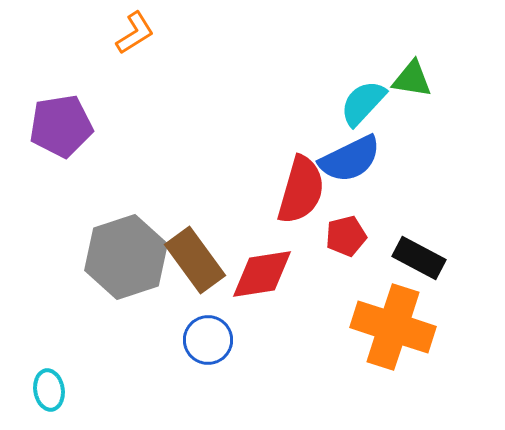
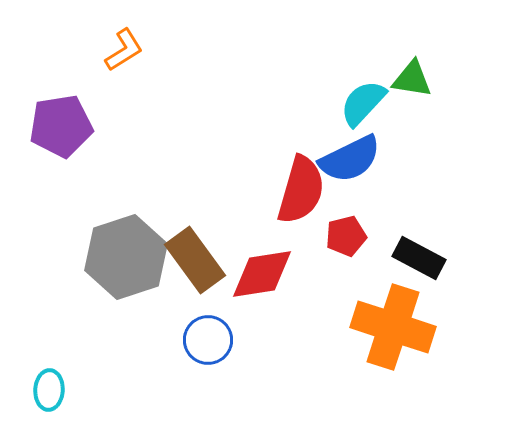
orange L-shape: moved 11 px left, 17 px down
cyan ellipse: rotated 12 degrees clockwise
